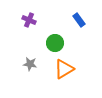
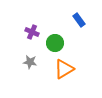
purple cross: moved 3 px right, 12 px down
gray star: moved 2 px up
